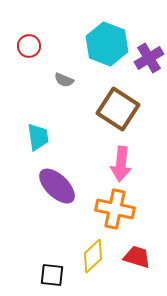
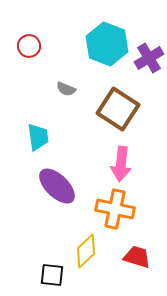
gray semicircle: moved 2 px right, 9 px down
yellow diamond: moved 7 px left, 5 px up
